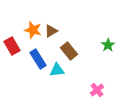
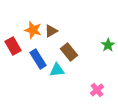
red rectangle: moved 1 px right
brown rectangle: moved 1 px down
